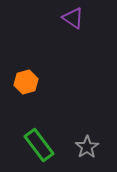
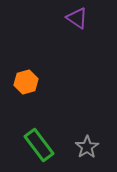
purple triangle: moved 4 px right
